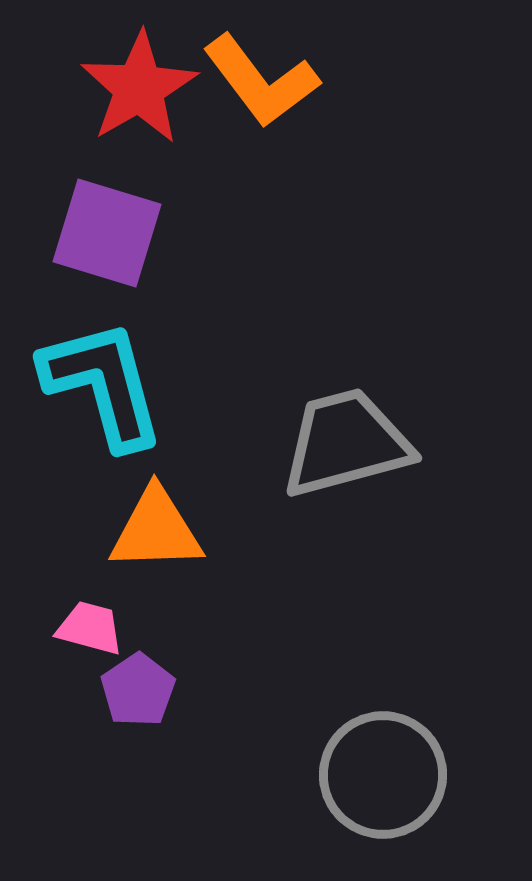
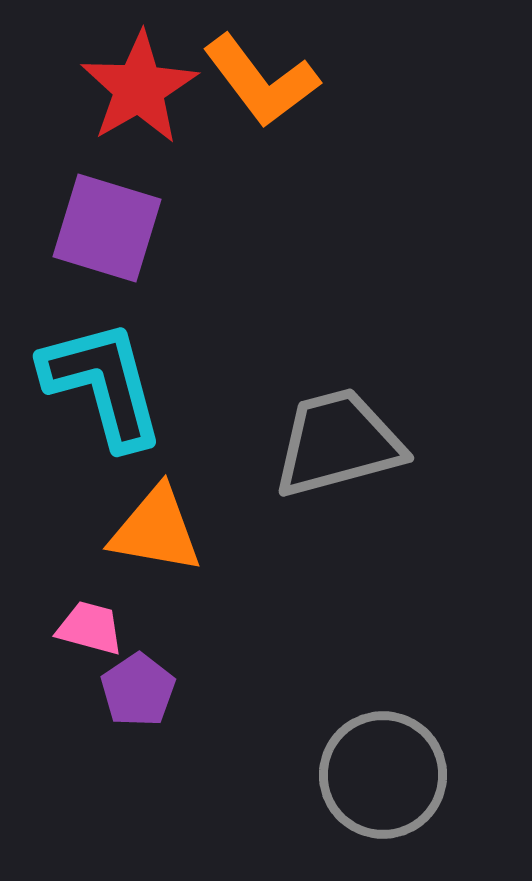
purple square: moved 5 px up
gray trapezoid: moved 8 px left
orange triangle: rotated 12 degrees clockwise
